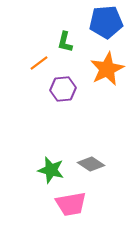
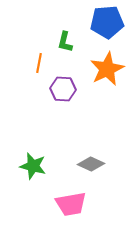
blue pentagon: moved 1 px right
orange line: rotated 42 degrees counterclockwise
purple hexagon: rotated 10 degrees clockwise
gray diamond: rotated 8 degrees counterclockwise
green star: moved 18 px left, 4 px up
